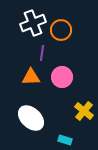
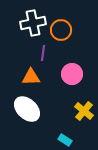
white cross: rotated 10 degrees clockwise
purple line: moved 1 px right
pink circle: moved 10 px right, 3 px up
white ellipse: moved 4 px left, 9 px up
cyan rectangle: rotated 16 degrees clockwise
